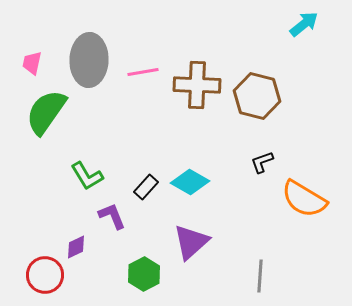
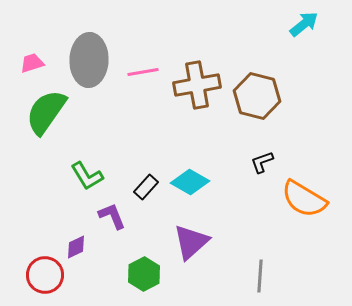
pink trapezoid: rotated 60 degrees clockwise
brown cross: rotated 12 degrees counterclockwise
